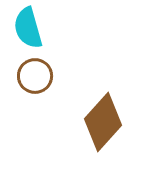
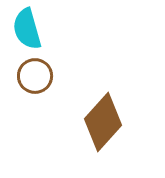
cyan semicircle: moved 1 px left, 1 px down
